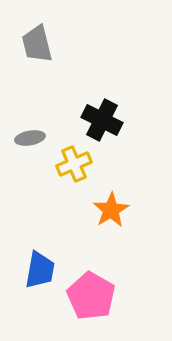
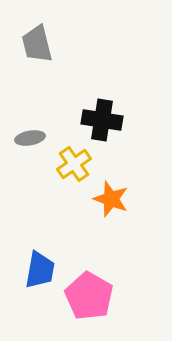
black cross: rotated 18 degrees counterclockwise
yellow cross: rotated 12 degrees counterclockwise
orange star: moved 11 px up; rotated 21 degrees counterclockwise
pink pentagon: moved 2 px left
